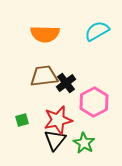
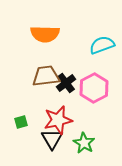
cyan semicircle: moved 5 px right, 14 px down; rotated 10 degrees clockwise
brown trapezoid: moved 2 px right
pink hexagon: moved 14 px up
green square: moved 1 px left, 2 px down
black triangle: moved 3 px left, 1 px up; rotated 10 degrees counterclockwise
